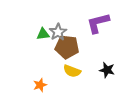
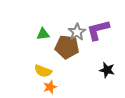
purple L-shape: moved 7 px down
gray star: moved 19 px right
yellow semicircle: moved 29 px left
orange star: moved 10 px right, 2 px down
